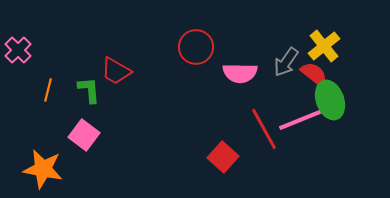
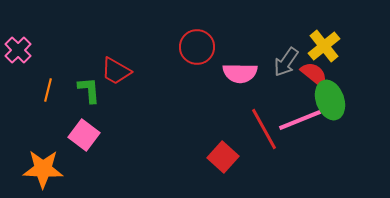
red circle: moved 1 px right
orange star: rotated 9 degrees counterclockwise
